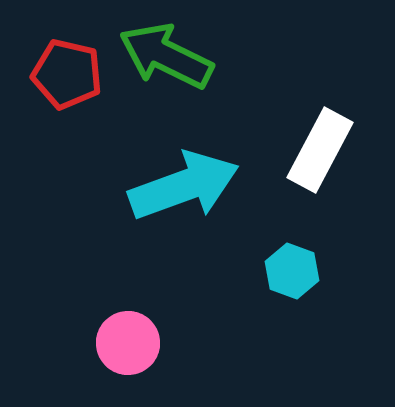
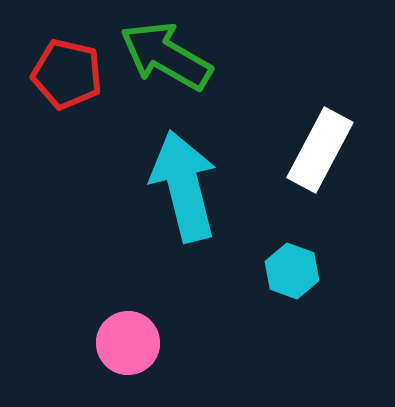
green arrow: rotated 4 degrees clockwise
cyan arrow: rotated 84 degrees counterclockwise
